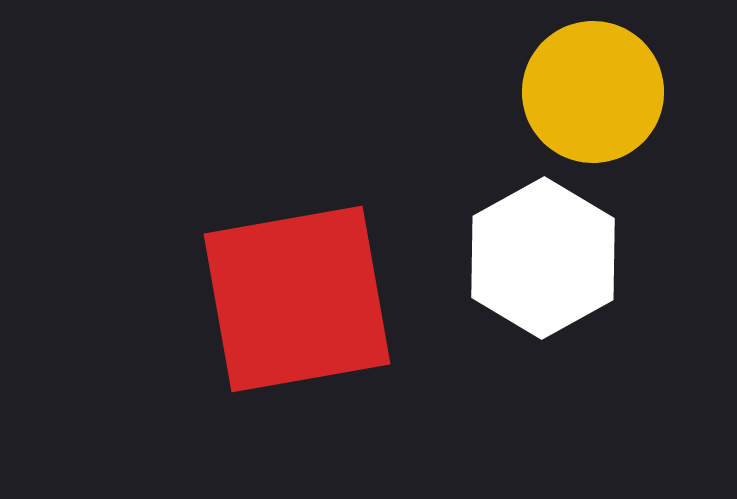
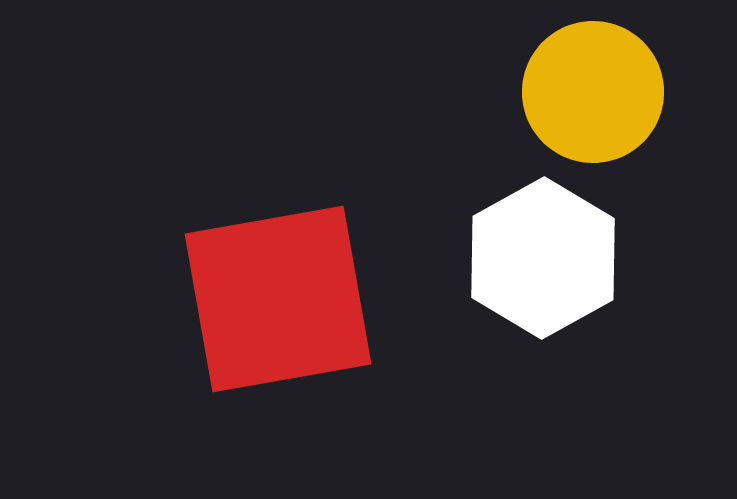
red square: moved 19 px left
